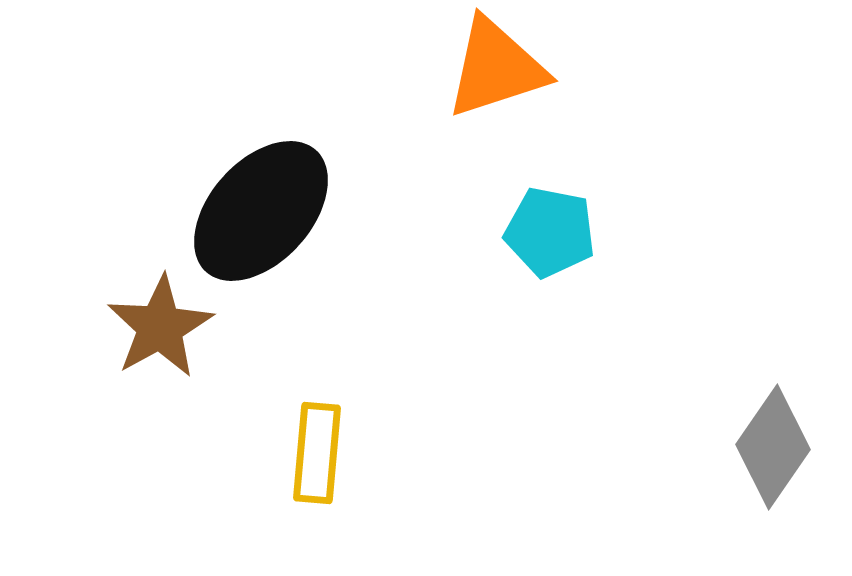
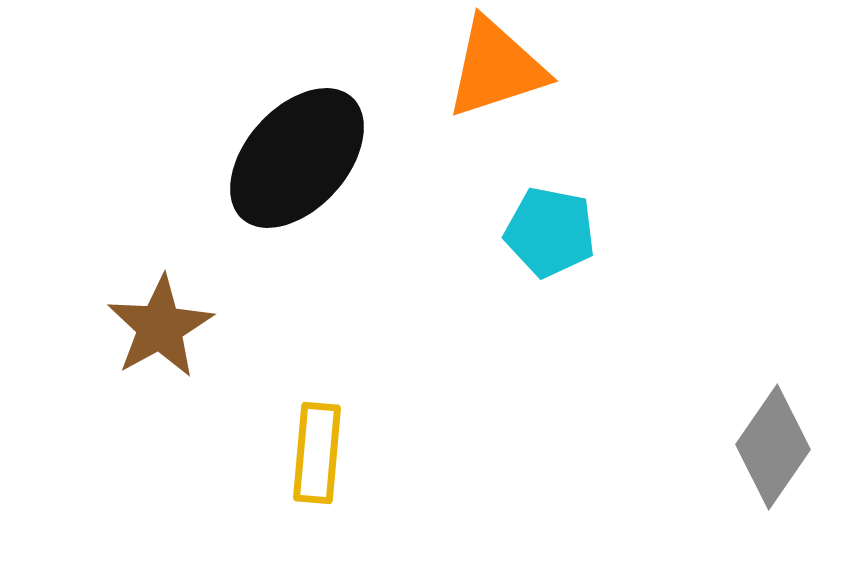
black ellipse: moved 36 px right, 53 px up
